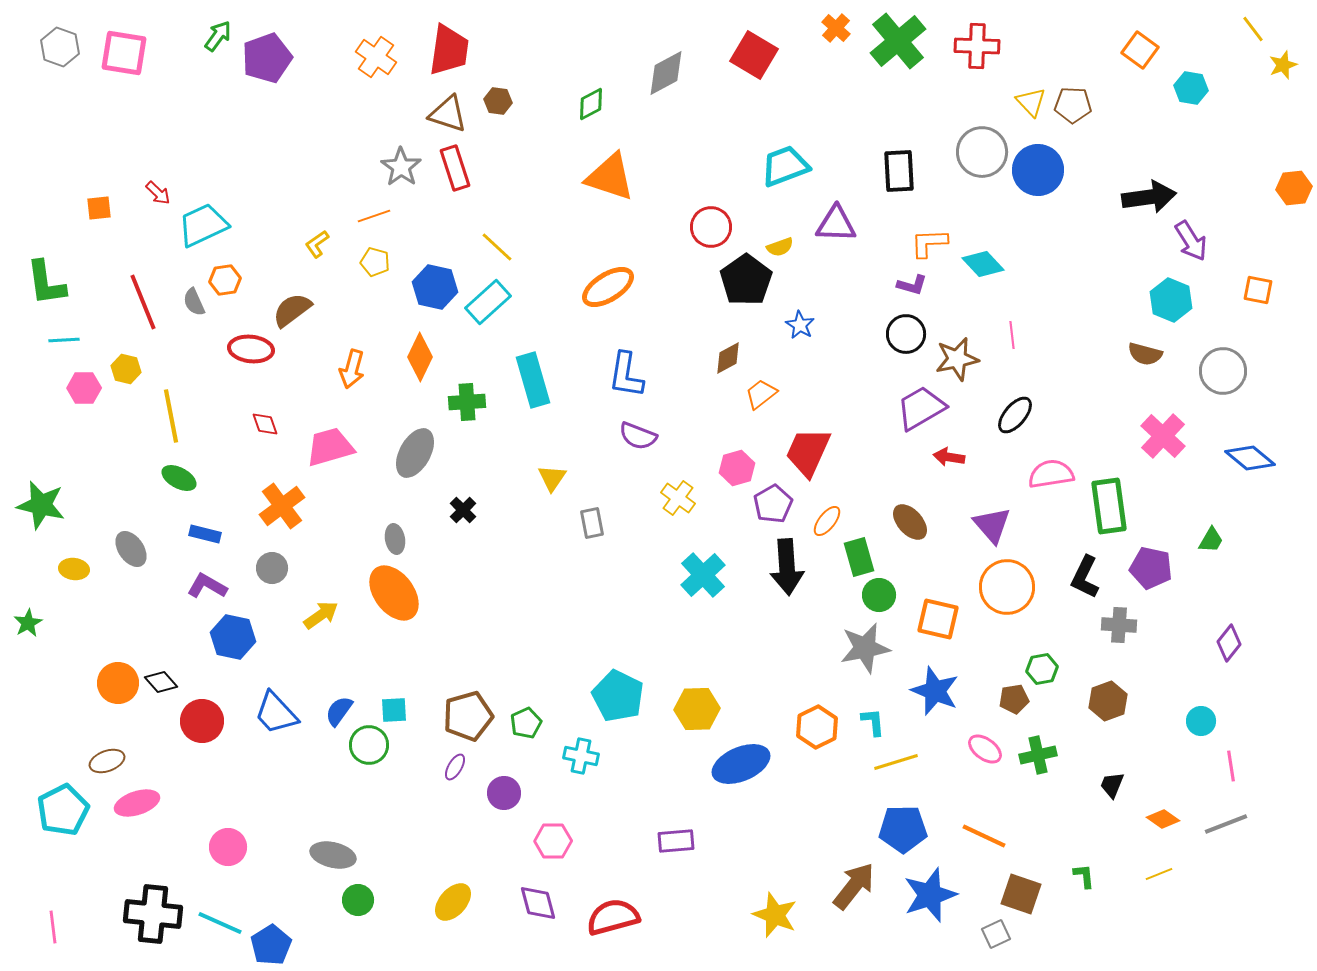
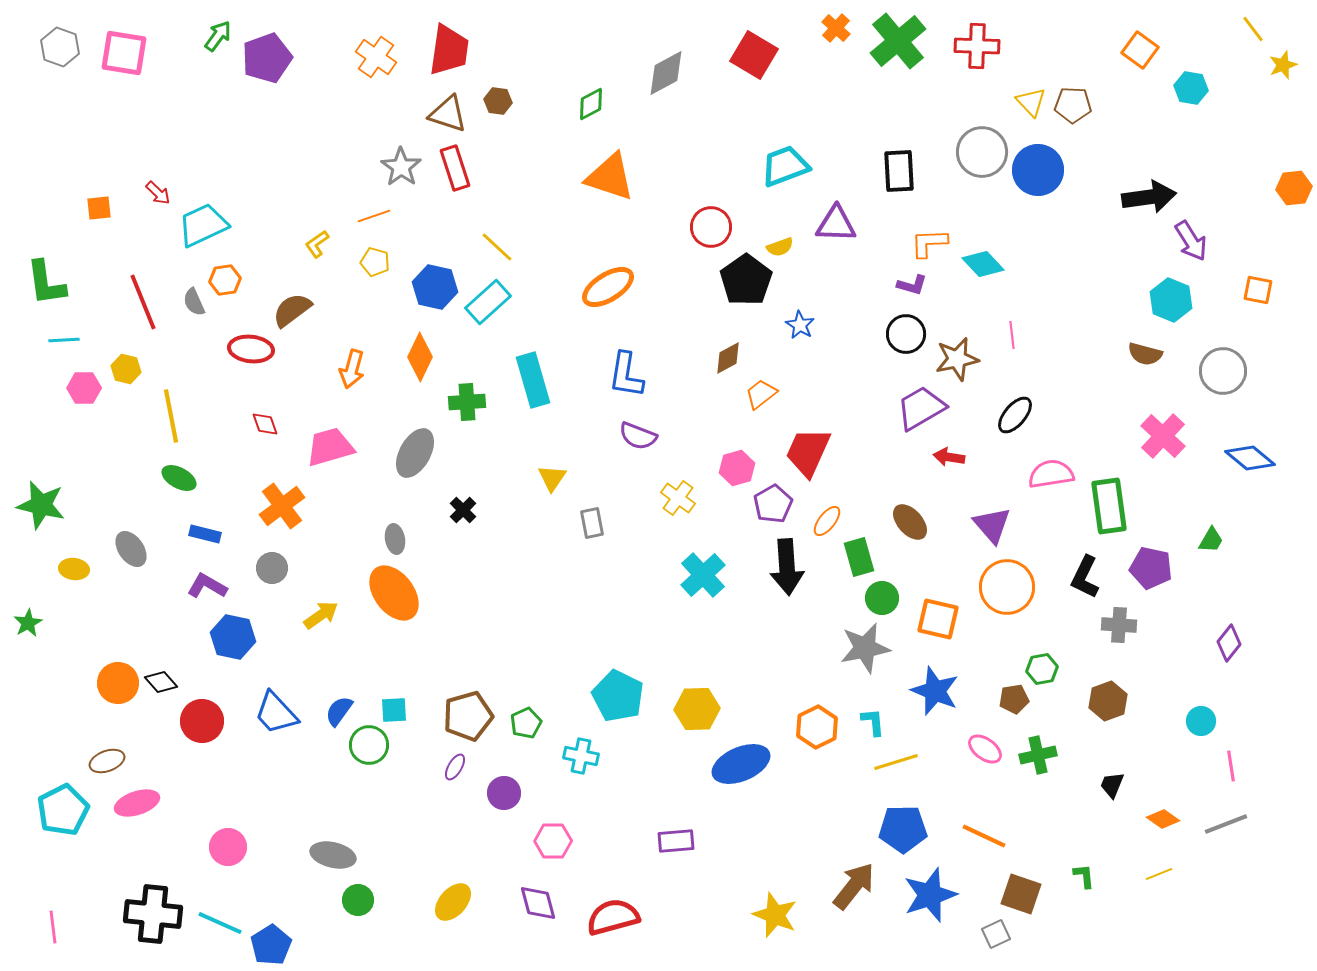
green circle at (879, 595): moved 3 px right, 3 px down
